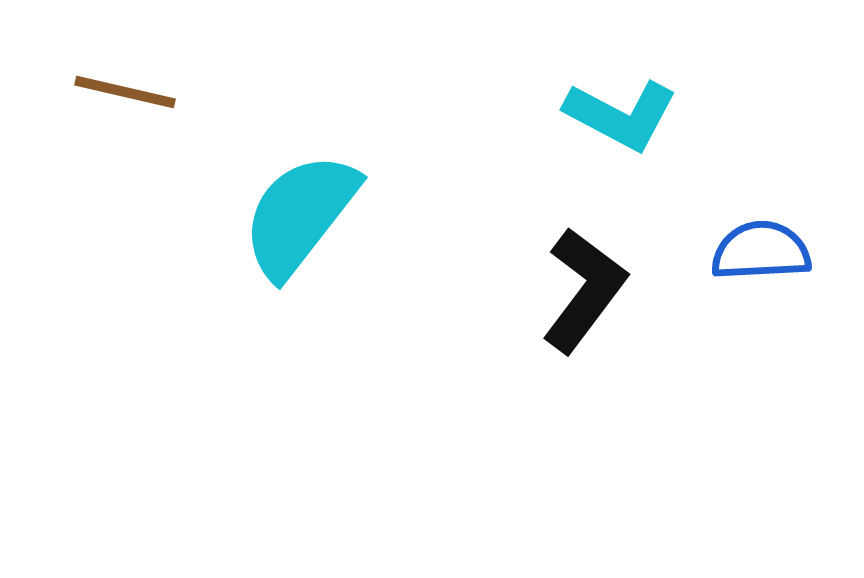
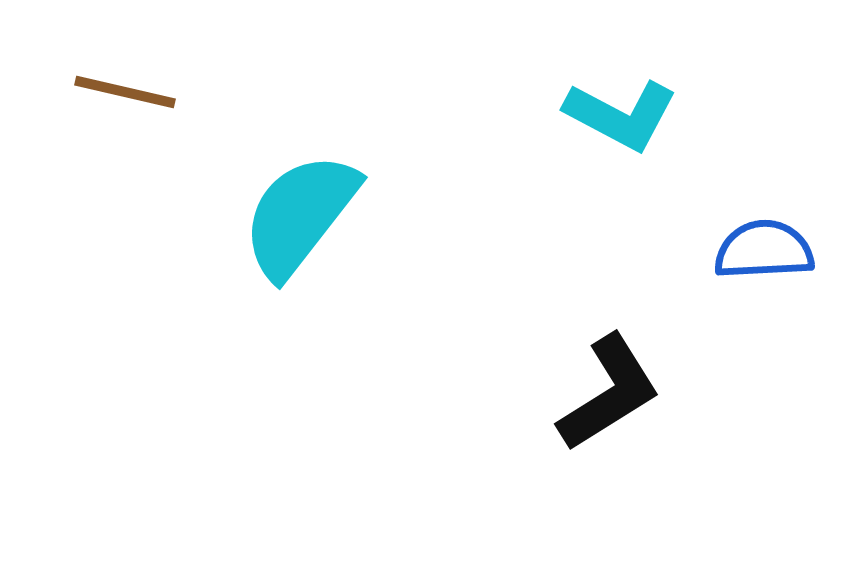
blue semicircle: moved 3 px right, 1 px up
black L-shape: moved 25 px right, 103 px down; rotated 21 degrees clockwise
